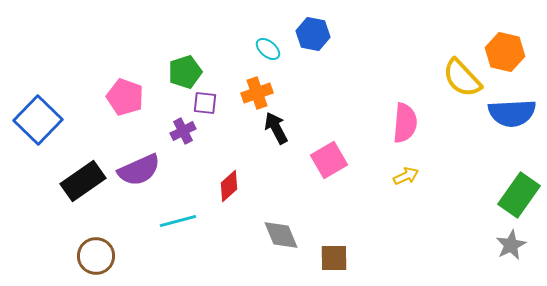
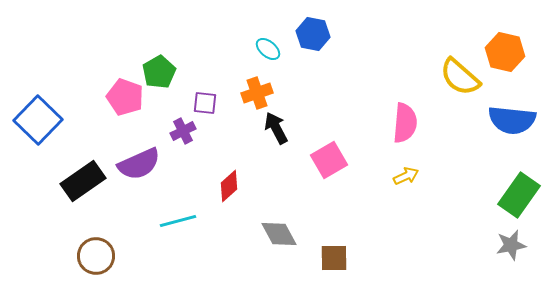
green pentagon: moved 26 px left; rotated 12 degrees counterclockwise
yellow semicircle: moved 2 px left, 1 px up; rotated 6 degrees counterclockwise
blue semicircle: moved 7 px down; rotated 9 degrees clockwise
purple semicircle: moved 6 px up
gray diamond: moved 2 px left, 1 px up; rotated 6 degrees counterclockwise
gray star: rotated 16 degrees clockwise
